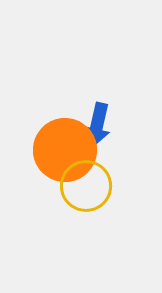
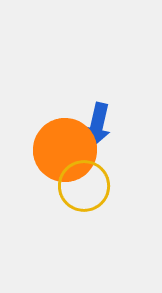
yellow circle: moved 2 px left
